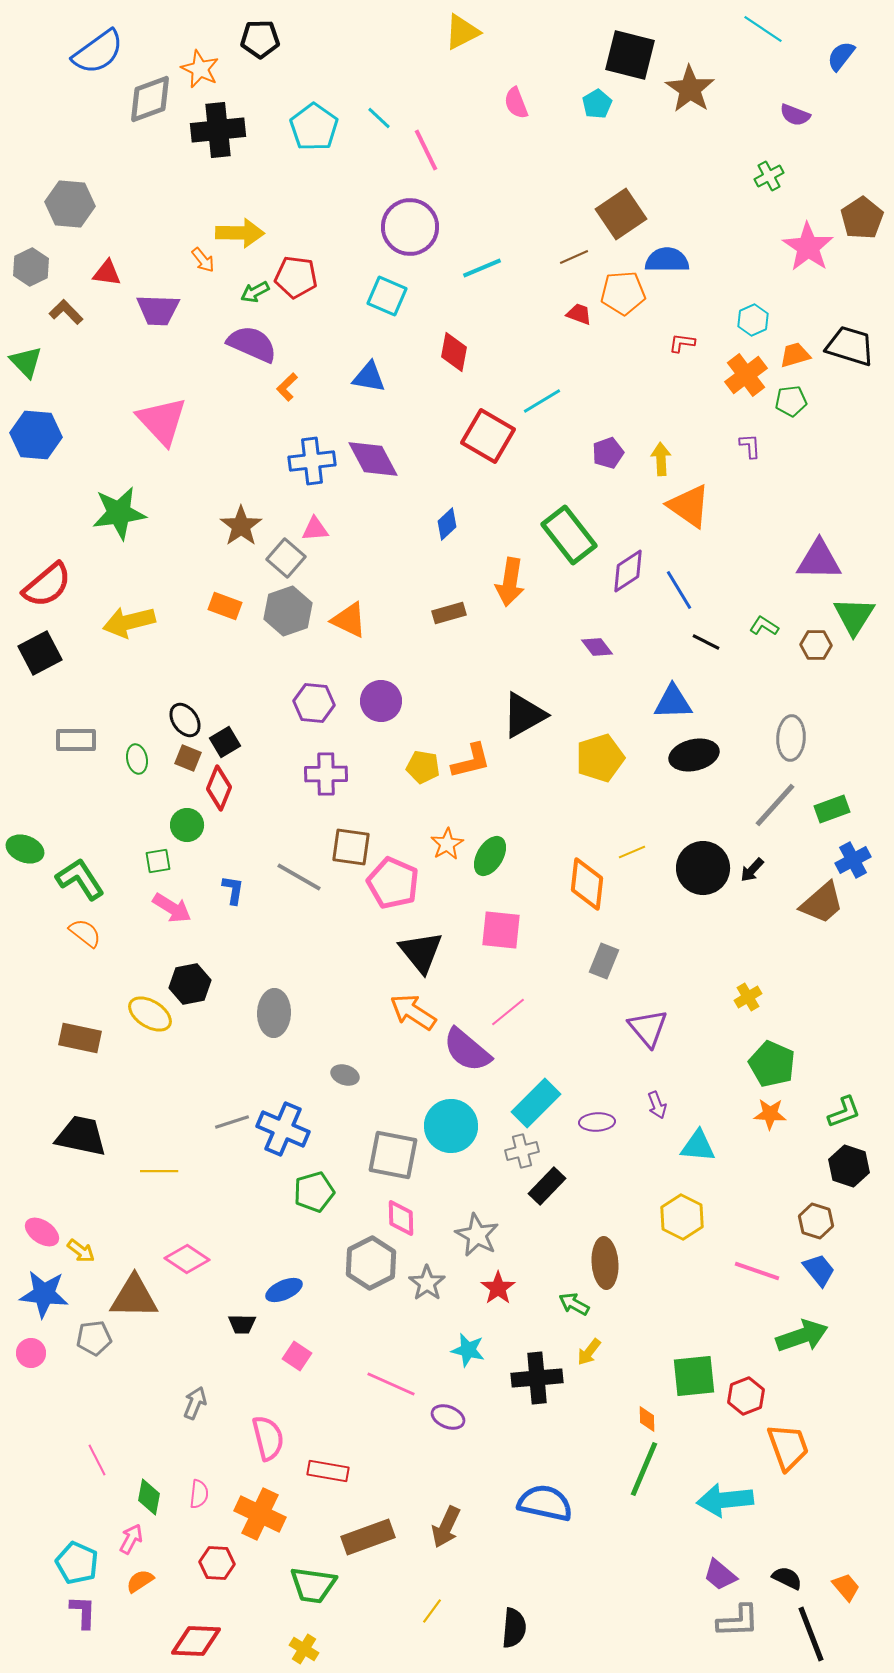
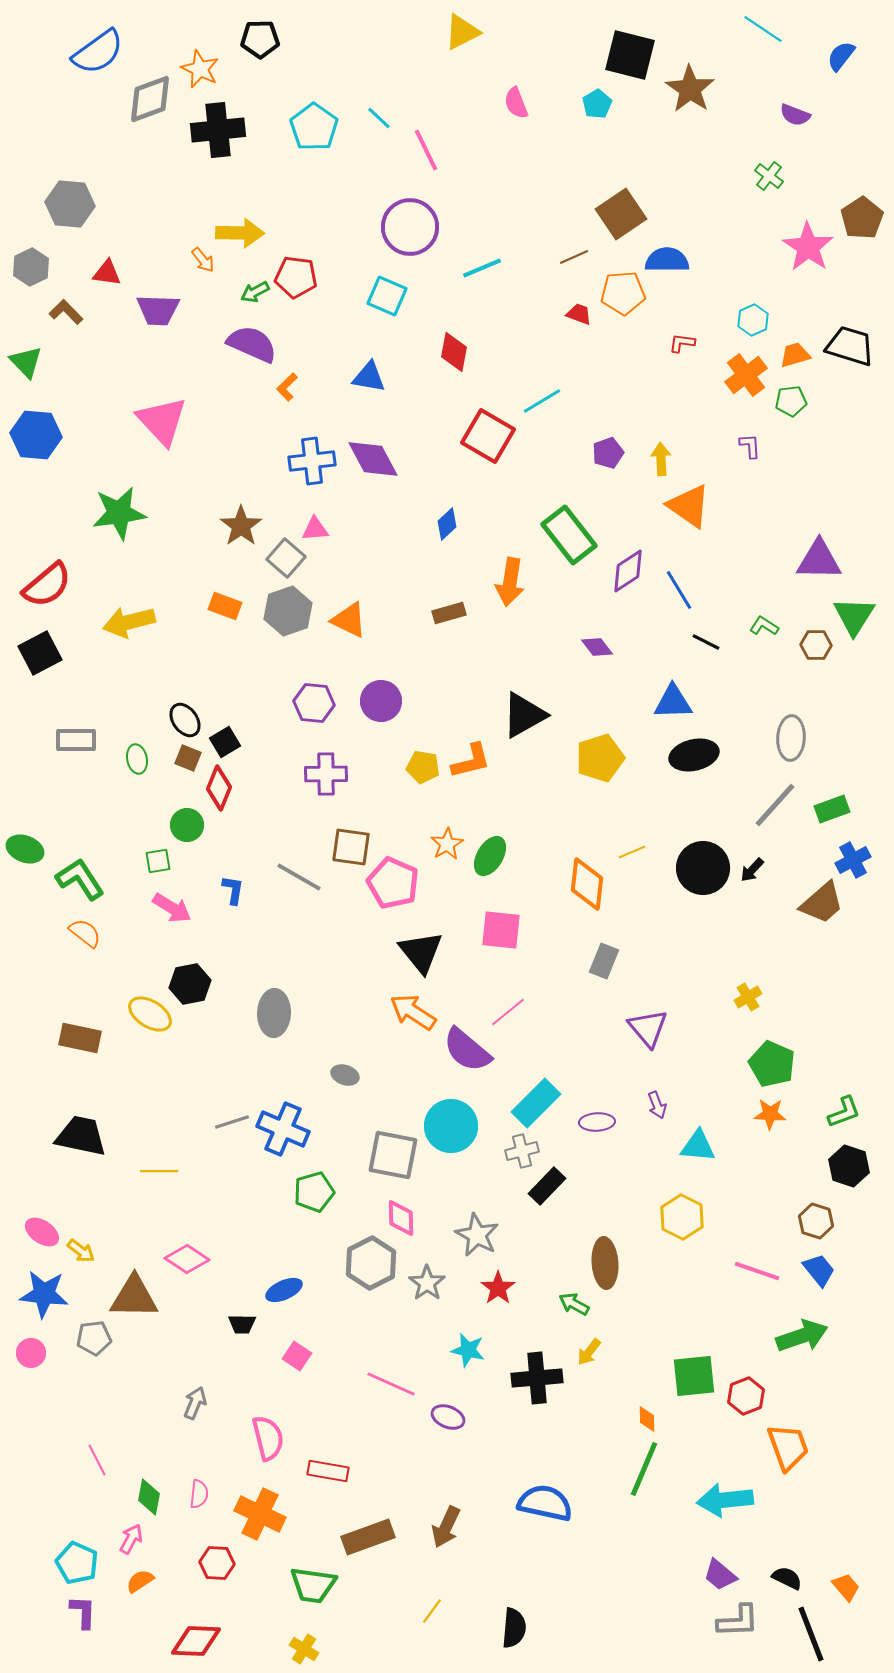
green cross at (769, 176): rotated 24 degrees counterclockwise
